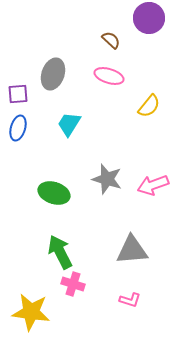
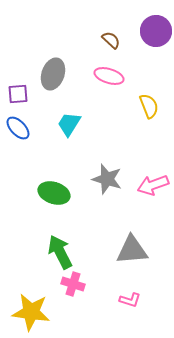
purple circle: moved 7 px right, 13 px down
yellow semicircle: rotated 60 degrees counterclockwise
blue ellipse: rotated 60 degrees counterclockwise
